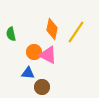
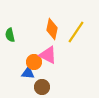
green semicircle: moved 1 px left, 1 px down
orange circle: moved 10 px down
